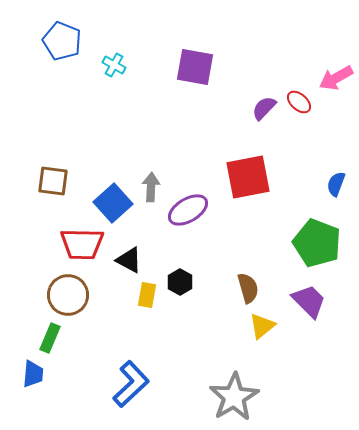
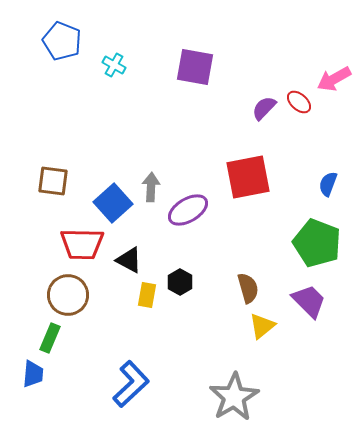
pink arrow: moved 2 px left, 1 px down
blue semicircle: moved 8 px left
